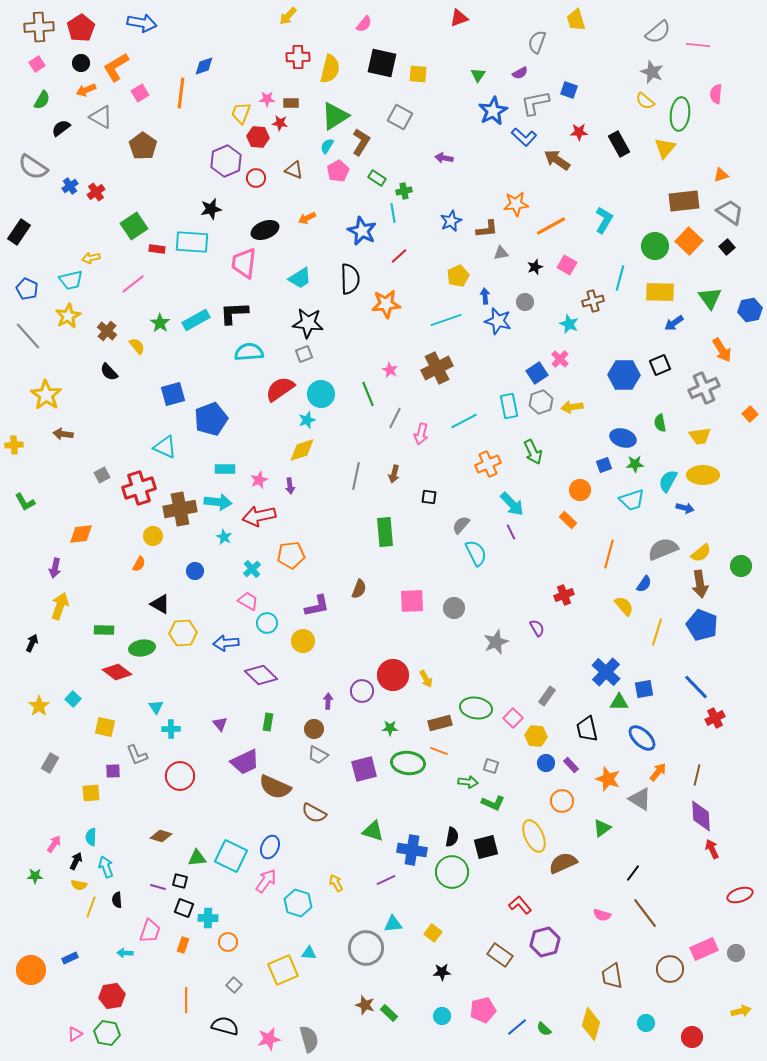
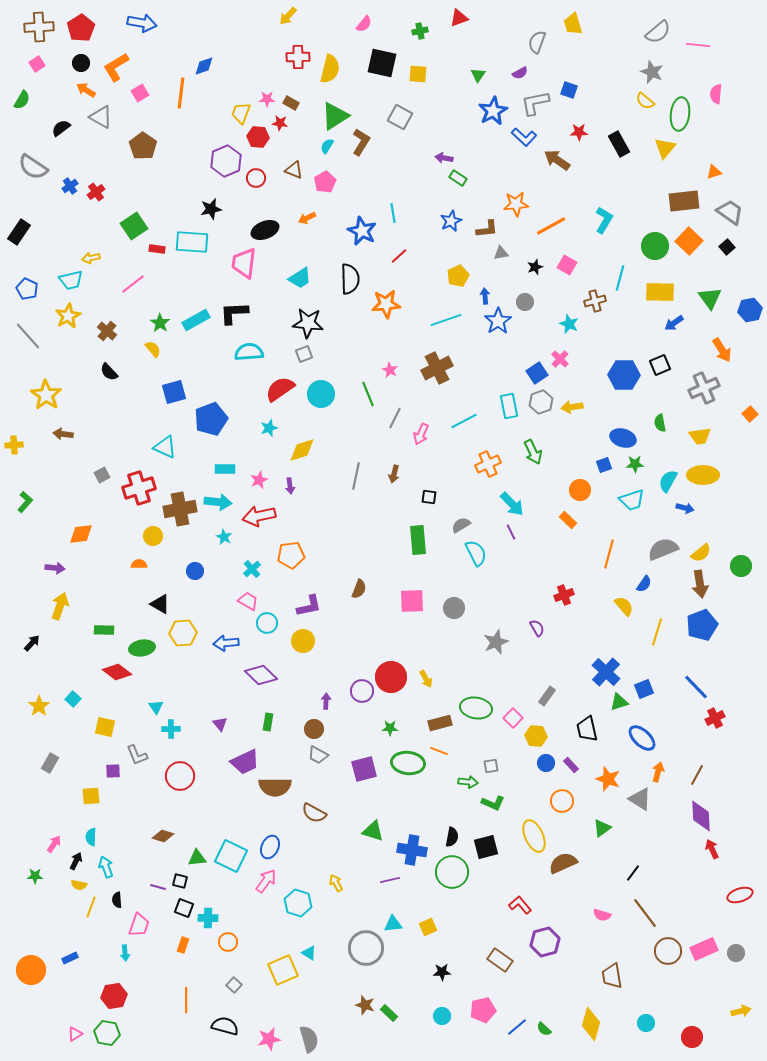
yellow trapezoid at (576, 20): moved 3 px left, 4 px down
orange arrow at (86, 90): rotated 54 degrees clockwise
green semicircle at (42, 100): moved 20 px left
brown rectangle at (291, 103): rotated 28 degrees clockwise
pink pentagon at (338, 171): moved 13 px left, 11 px down
orange triangle at (721, 175): moved 7 px left, 3 px up
green rectangle at (377, 178): moved 81 px right
green cross at (404, 191): moved 16 px right, 160 px up
brown cross at (593, 301): moved 2 px right
blue star at (498, 321): rotated 24 degrees clockwise
yellow semicircle at (137, 346): moved 16 px right, 3 px down
blue square at (173, 394): moved 1 px right, 2 px up
cyan star at (307, 420): moved 38 px left, 8 px down
pink arrow at (421, 434): rotated 10 degrees clockwise
green L-shape at (25, 502): rotated 110 degrees counterclockwise
gray semicircle at (461, 525): rotated 18 degrees clockwise
green rectangle at (385, 532): moved 33 px right, 8 px down
orange semicircle at (139, 564): rotated 119 degrees counterclockwise
purple arrow at (55, 568): rotated 96 degrees counterclockwise
purple L-shape at (317, 606): moved 8 px left
blue pentagon at (702, 625): rotated 28 degrees clockwise
black arrow at (32, 643): rotated 18 degrees clockwise
red circle at (393, 675): moved 2 px left, 2 px down
blue square at (644, 689): rotated 12 degrees counterclockwise
purple arrow at (328, 701): moved 2 px left
green triangle at (619, 702): rotated 18 degrees counterclockwise
gray square at (491, 766): rotated 28 degrees counterclockwise
orange arrow at (658, 772): rotated 24 degrees counterclockwise
brown line at (697, 775): rotated 15 degrees clockwise
brown semicircle at (275, 787): rotated 24 degrees counterclockwise
yellow square at (91, 793): moved 3 px down
brown diamond at (161, 836): moved 2 px right
purple line at (386, 880): moved 4 px right; rotated 12 degrees clockwise
pink trapezoid at (150, 931): moved 11 px left, 6 px up
yellow square at (433, 933): moved 5 px left, 6 px up; rotated 30 degrees clockwise
cyan arrow at (125, 953): rotated 98 degrees counterclockwise
cyan triangle at (309, 953): rotated 28 degrees clockwise
brown rectangle at (500, 955): moved 5 px down
brown circle at (670, 969): moved 2 px left, 18 px up
red hexagon at (112, 996): moved 2 px right
